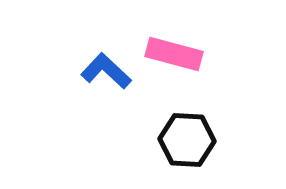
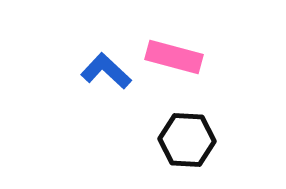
pink rectangle: moved 3 px down
